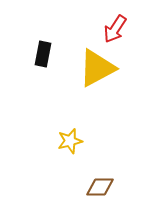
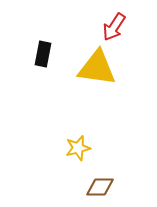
red arrow: moved 1 px left, 2 px up
yellow triangle: rotated 36 degrees clockwise
yellow star: moved 8 px right, 7 px down
